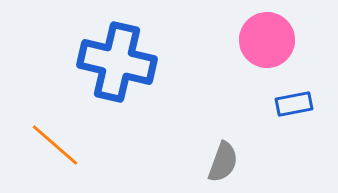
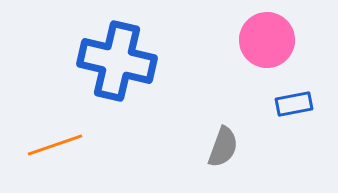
blue cross: moved 1 px up
orange line: rotated 60 degrees counterclockwise
gray semicircle: moved 15 px up
